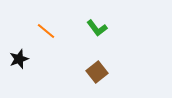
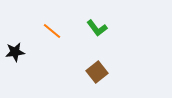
orange line: moved 6 px right
black star: moved 4 px left, 7 px up; rotated 12 degrees clockwise
